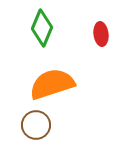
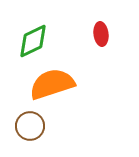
green diamond: moved 9 px left, 13 px down; rotated 42 degrees clockwise
brown circle: moved 6 px left, 1 px down
